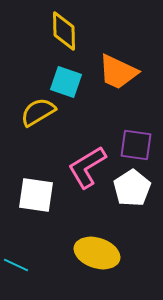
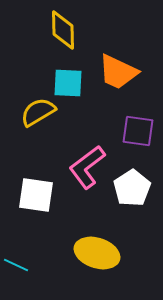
yellow diamond: moved 1 px left, 1 px up
cyan square: moved 2 px right, 1 px down; rotated 16 degrees counterclockwise
purple square: moved 2 px right, 14 px up
pink L-shape: rotated 6 degrees counterclockwise
